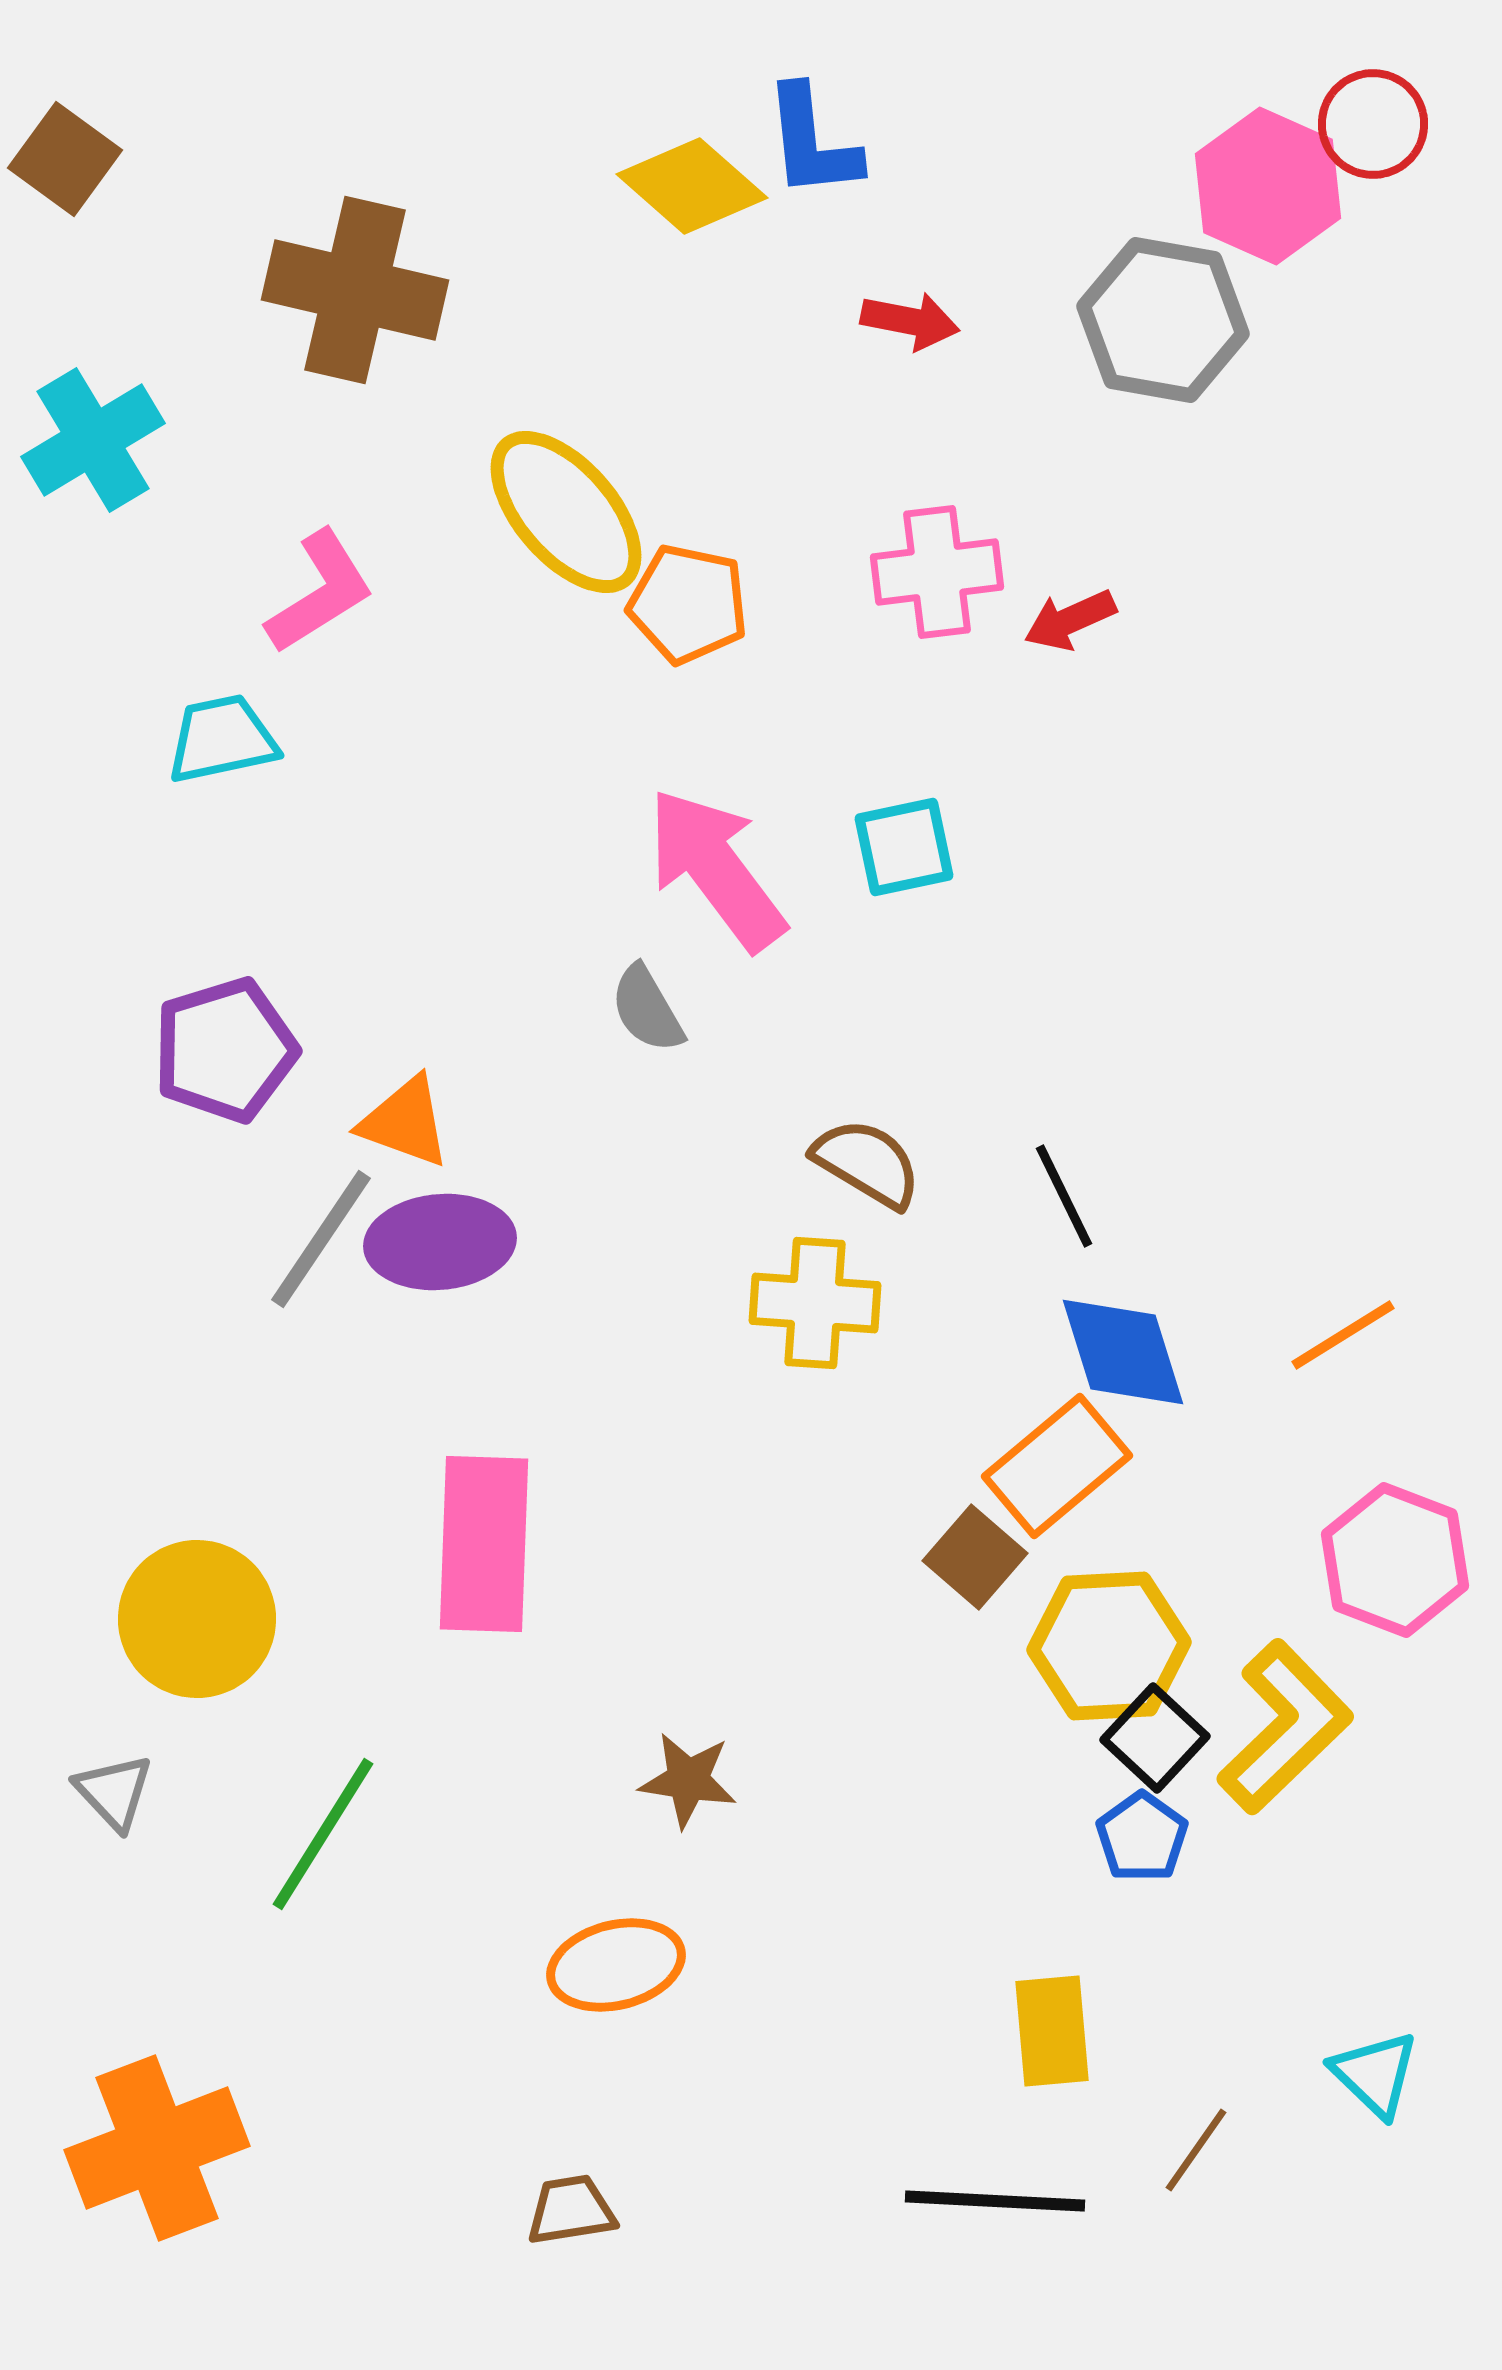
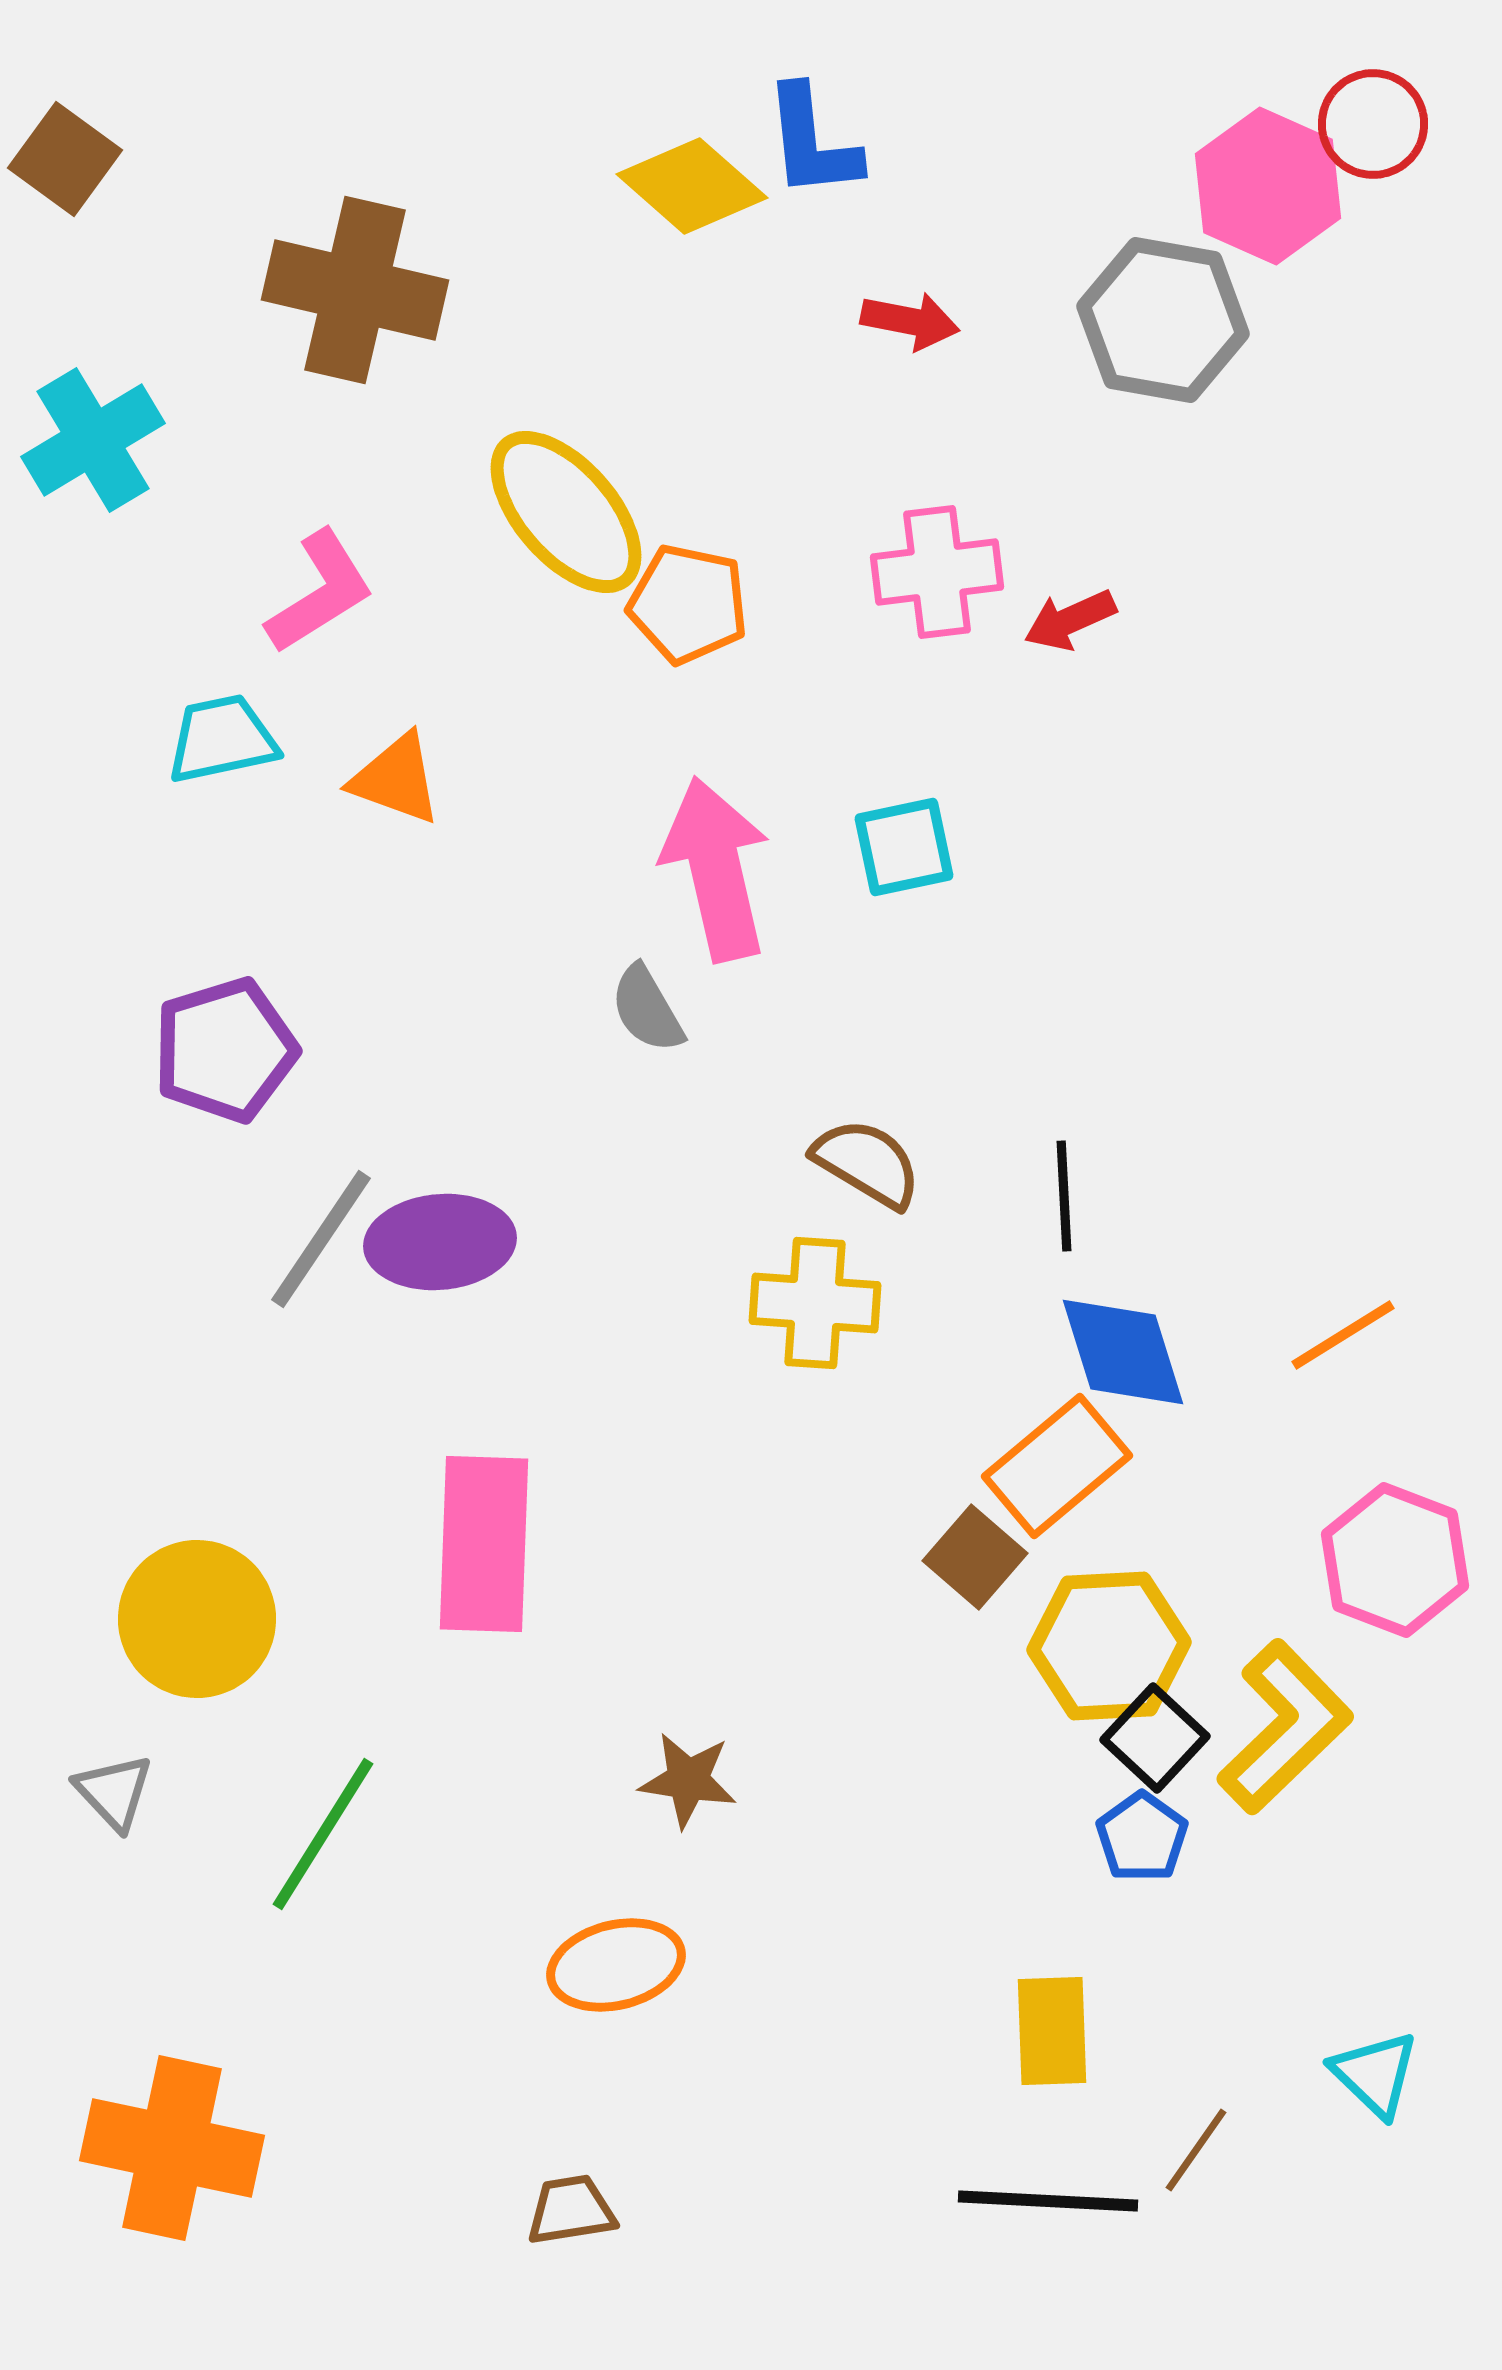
pink arrow at (716, 869): rotated 24 degrees clockwise
orange triangle at (405, 1122): moved 9 px left, 343 px up
black line at (1064, 1196): rotated 23 degrees clockwise
yellow rectangle at (1052, 2031): rotated 3 degrees clockwise
orange cross at (157, 2148): moved 15 px right; rotated 33 degrees clockwise
black line at (995, 2201): moved 53 px right
